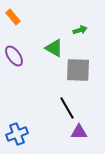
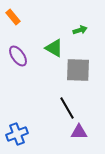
purple ellipse: moved 4 px right
